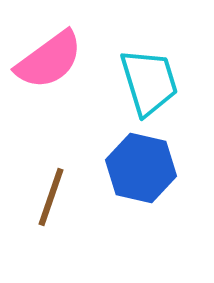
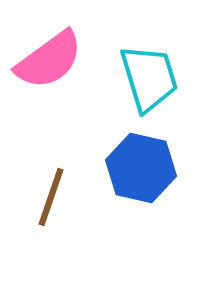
cyan trapezoid: moved 4 px up
